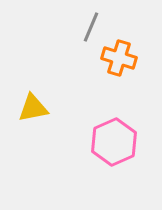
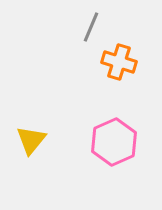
orange cross: moved 4 px down
yellow triangle: moved 2 px left, 32 px down; rotated 40 degrees counterclockwise
